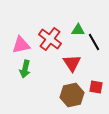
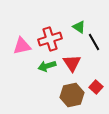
green triangle: moved 1 px right, 3 px up; rotated 32 degrees clockwise
red cross: rotated 35 degrees clockwise
pink triangle: moved 1 px right, 1 px down
green arrow: moved 22 px right, 3 px up; rotated 60 degrees clockwise
red square: rotated 32 degrees clockwise
